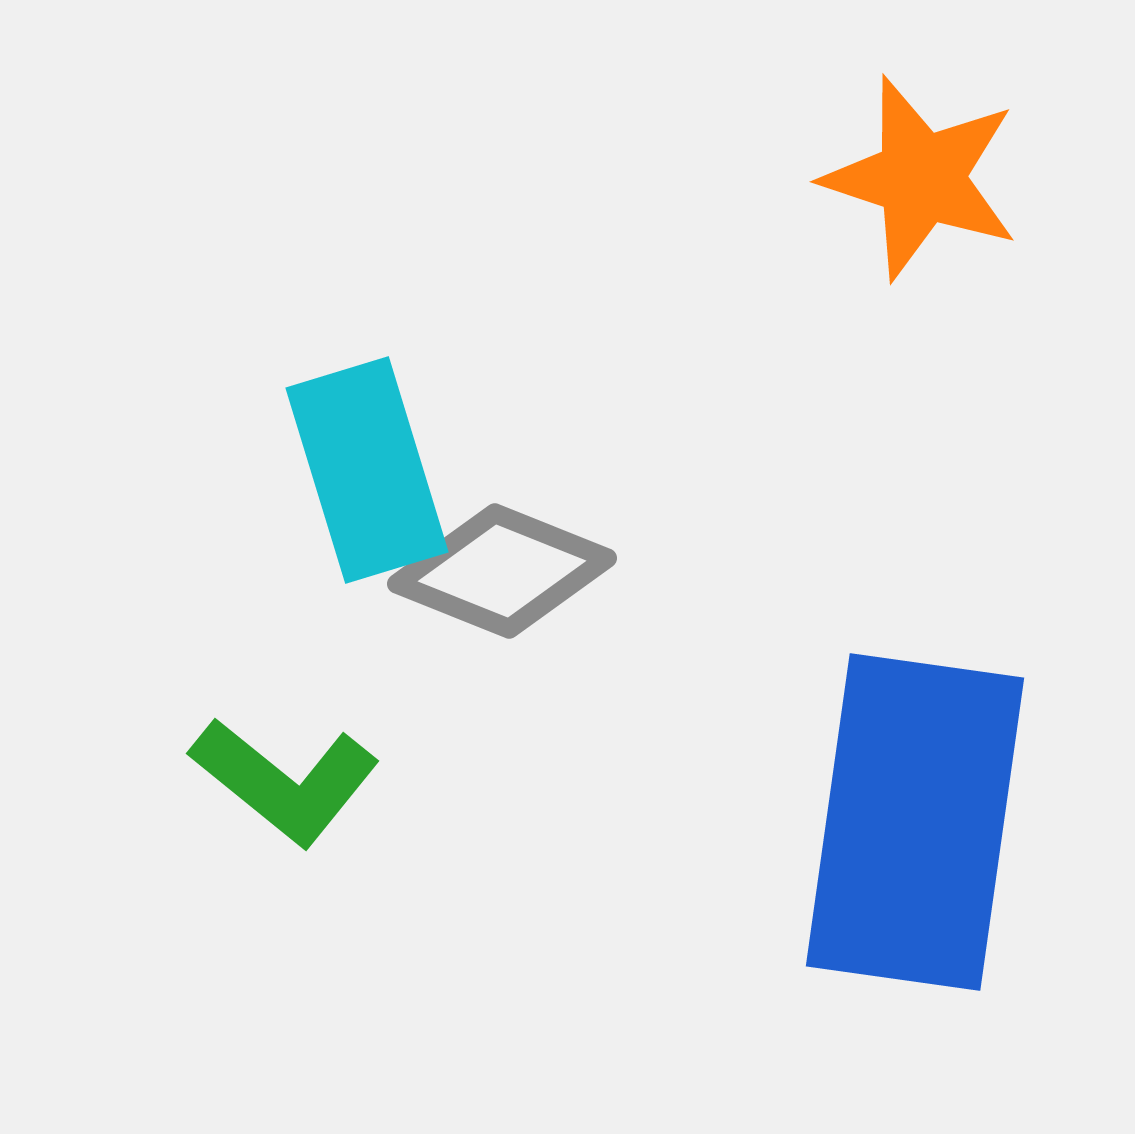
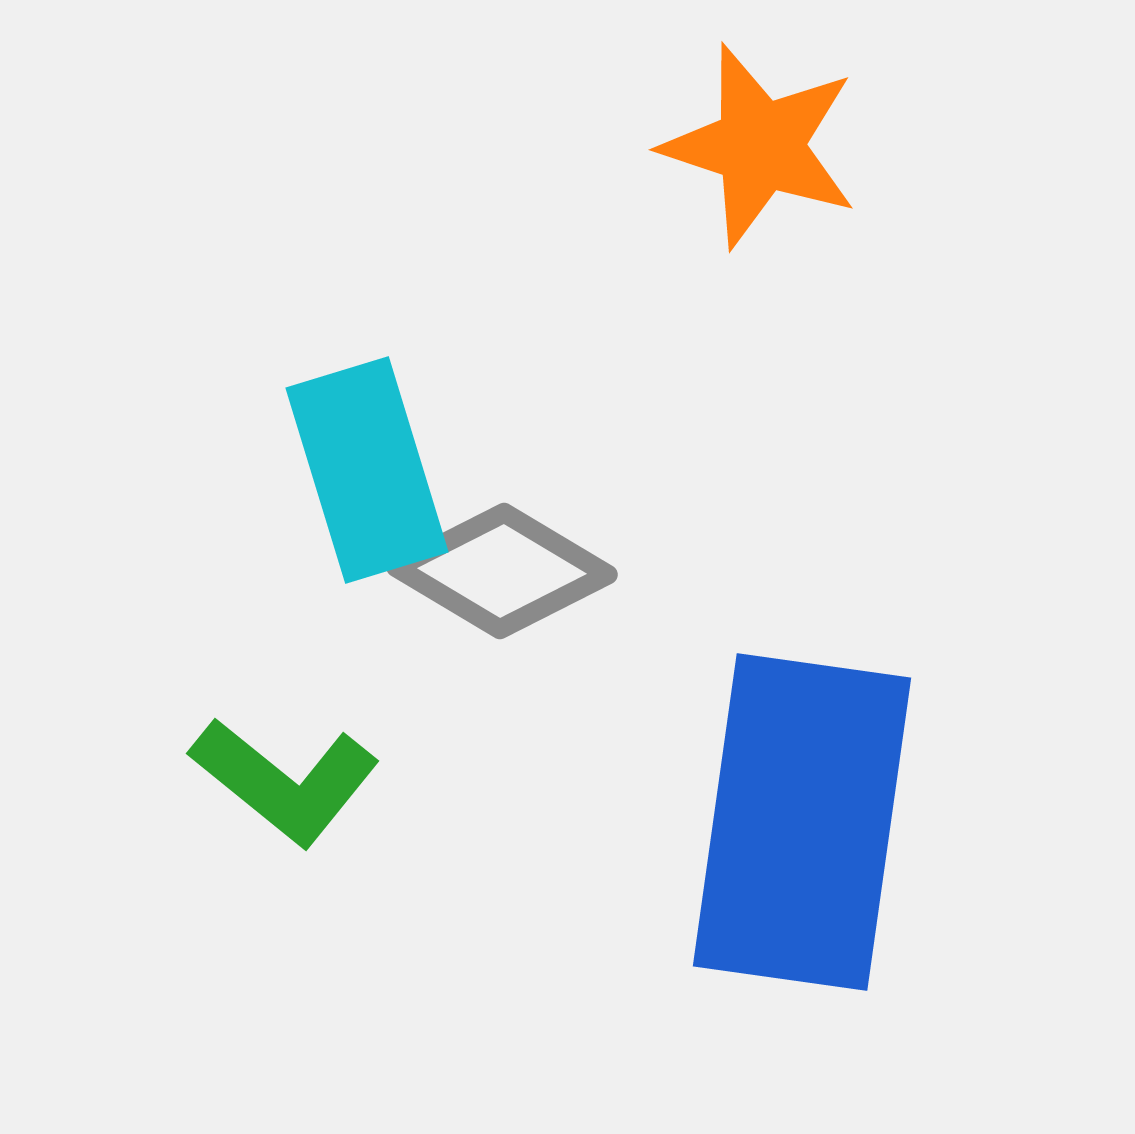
orange star: moved 161 px left, 32 px up
gray diamond: rotated 9 degrees clockwise
blue rectangle: moved 113 px left
